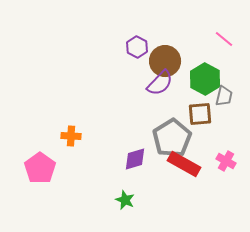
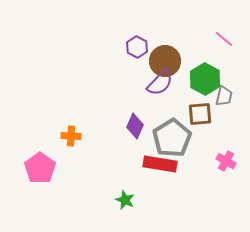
purple diamond: moved 33 px up; rotated 50 degrees counterclockwise
red rectangle: moved 24 px left; rotated 20 degrees counterclockwise
